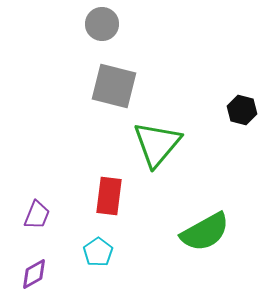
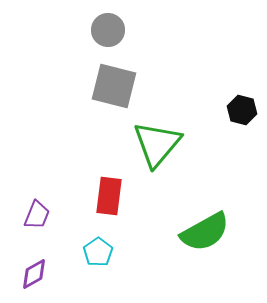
gray circle: moved 6 px right, 6 px down
